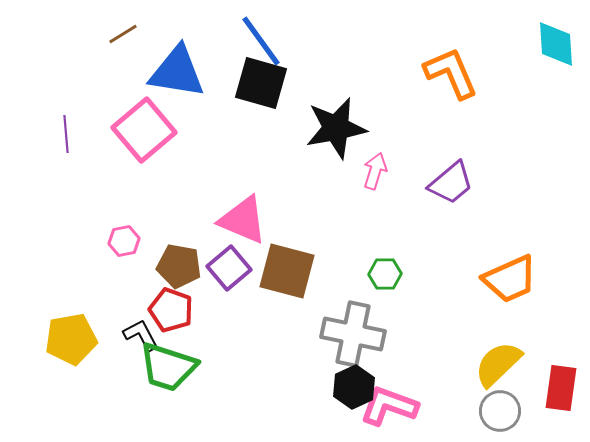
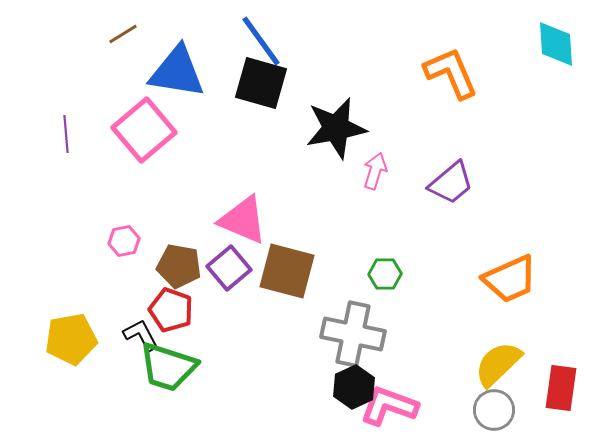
gray circle: moved 6 px left, 1 px up
